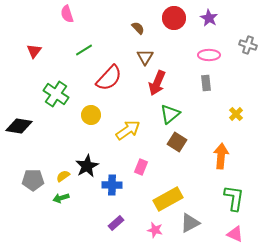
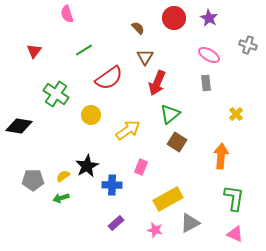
pink ellipse: rotated 30 degrees clockwise
red semicircle: rotated 12 degrees clockwise
